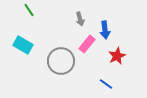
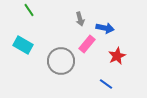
blue arrow: moved 2 px up; rotated 72 degrees counterclockwise
